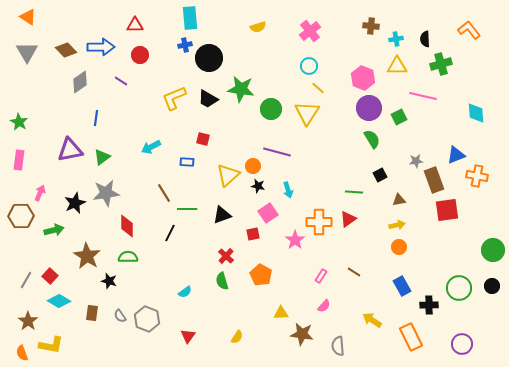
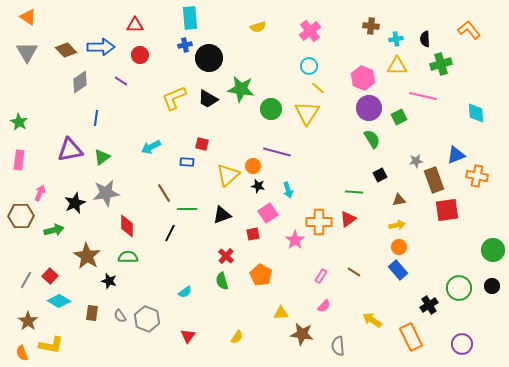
red square at (203, 139): moved 1 px left, 5 px down
blue rectangle at (402, 286): moved 4 px left, 16 px up; rotated 12 degrees counterclockwise
black cross at (429, 305): rotated 30 degrees counterclockwise
